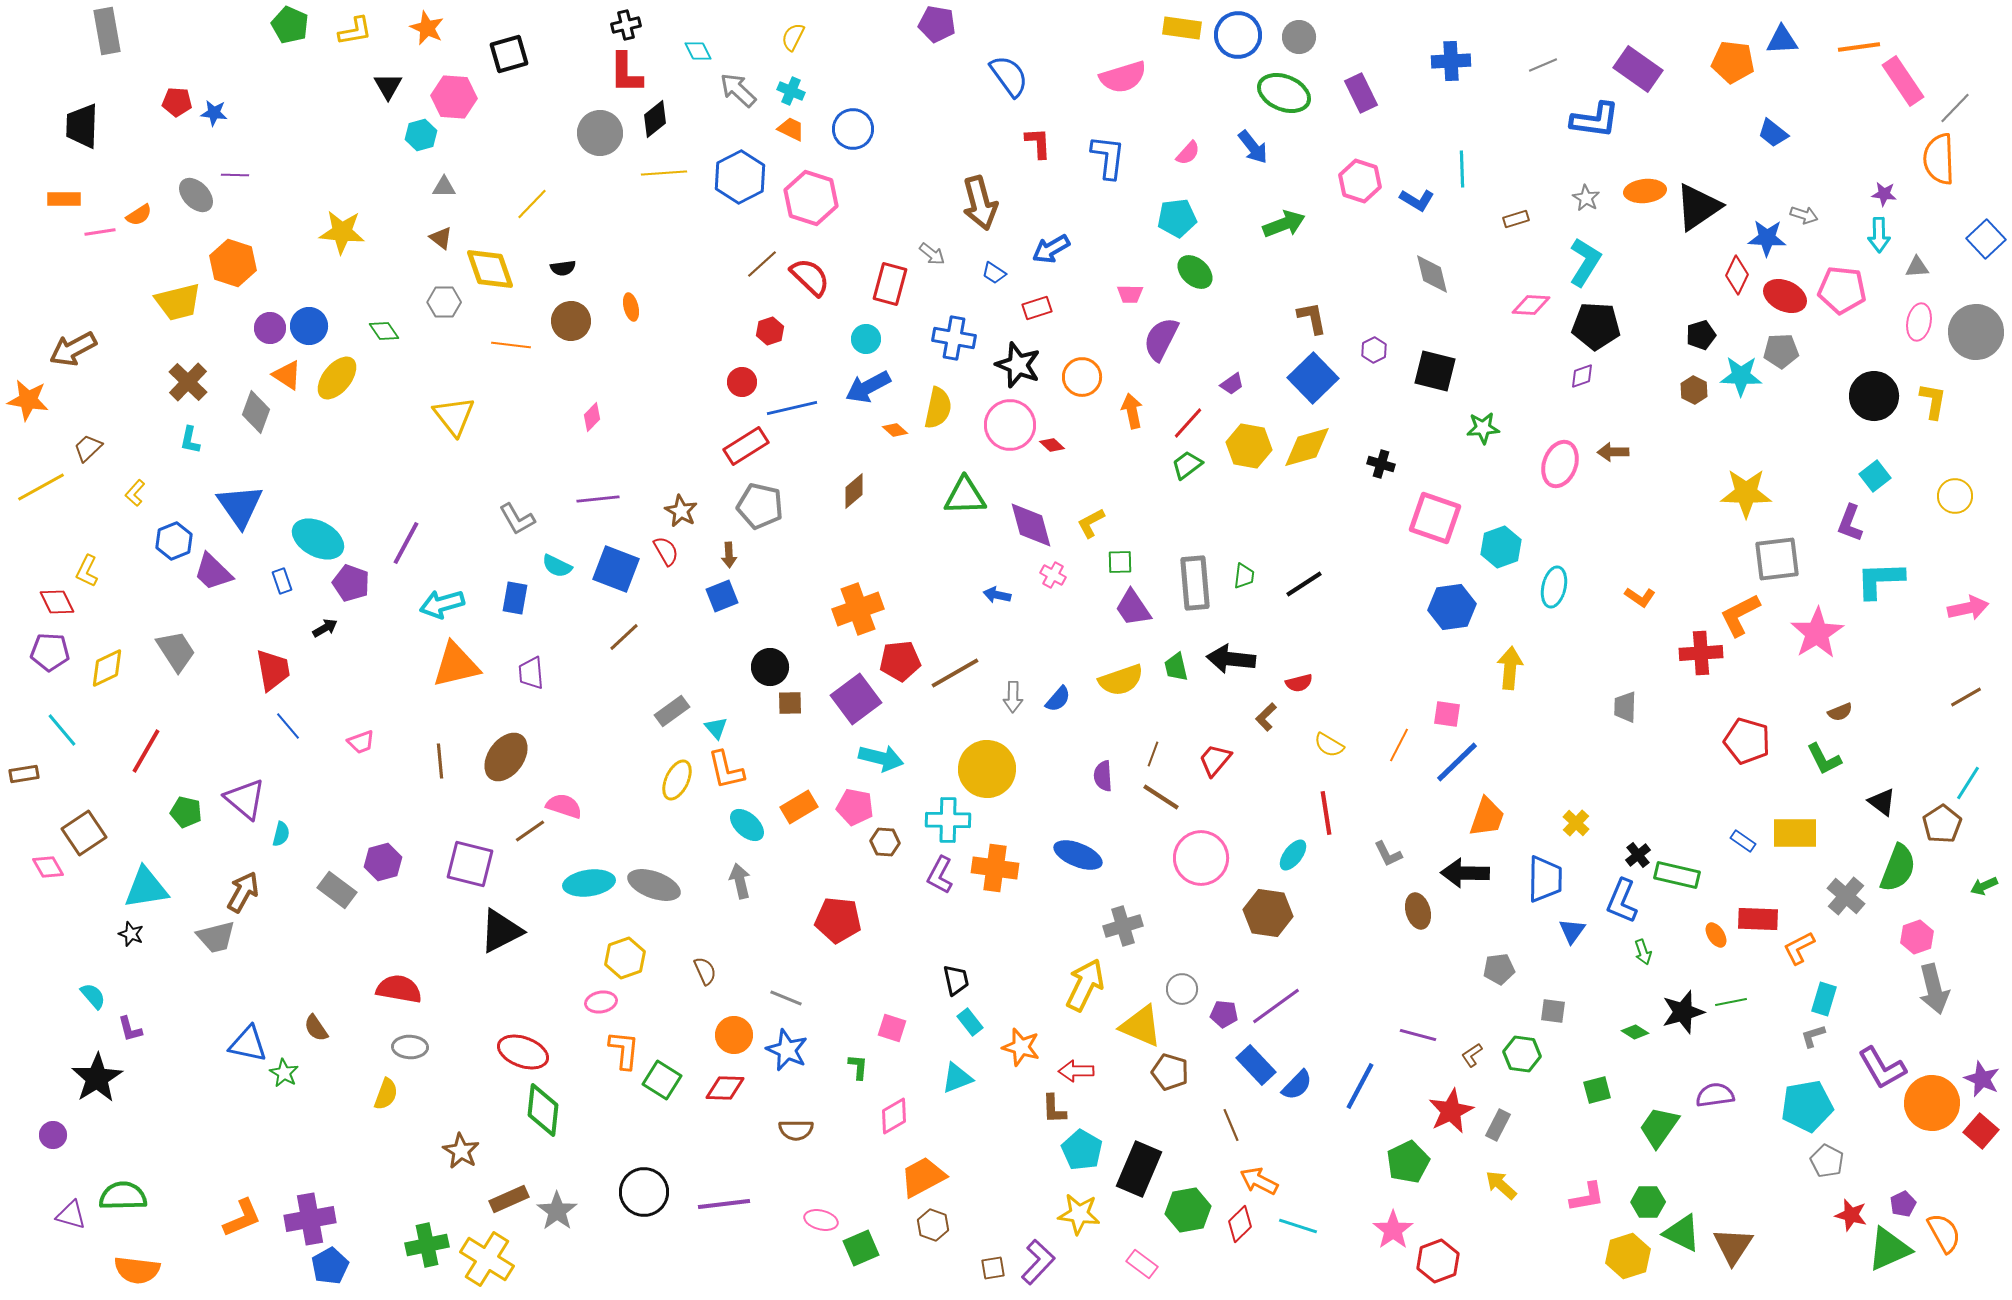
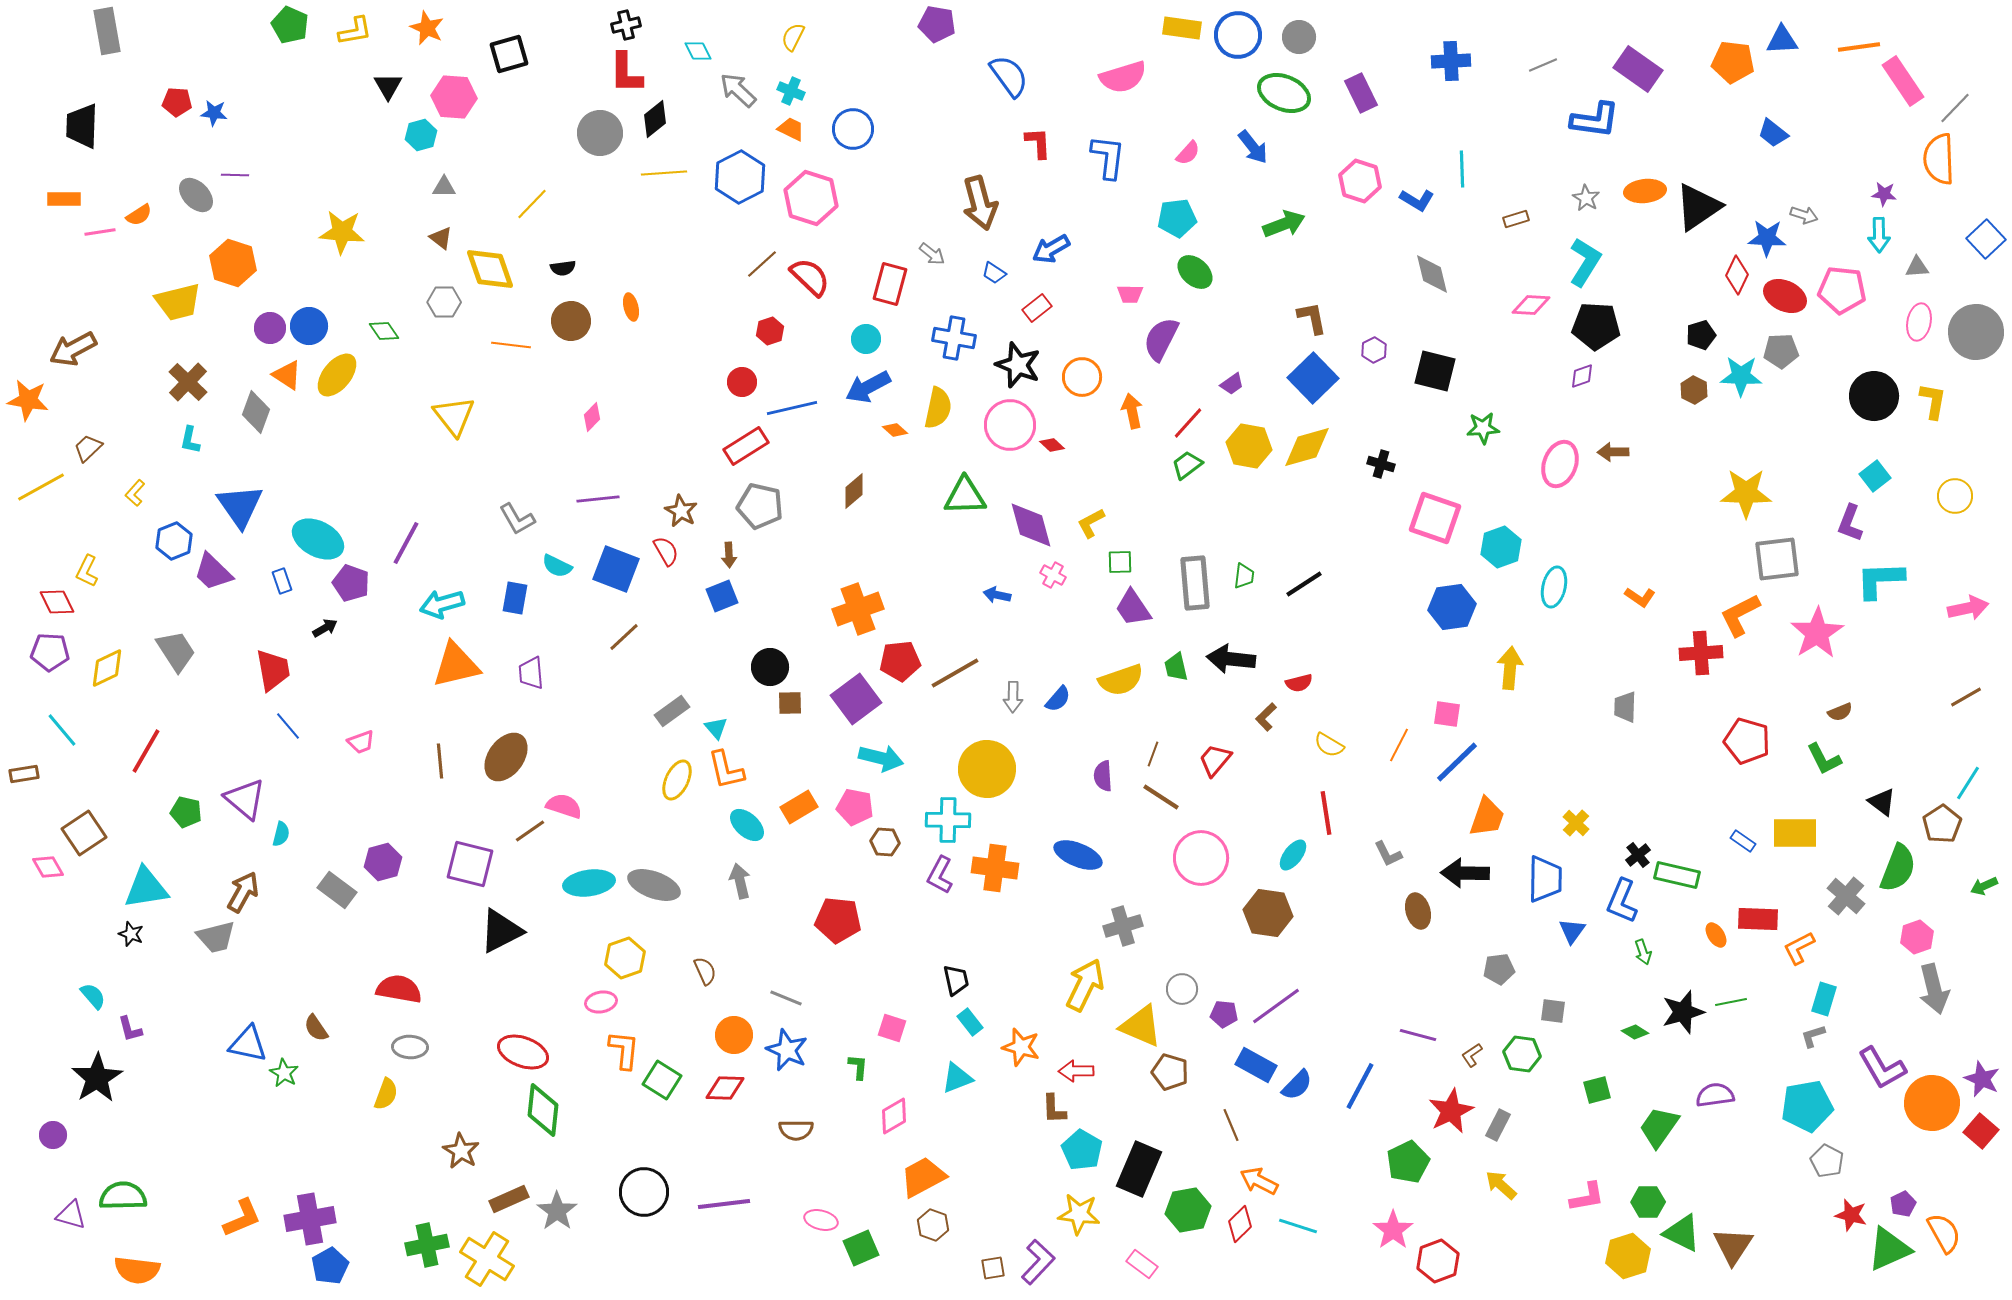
red rectangle at (1037, 308): rotated 20 degrees counterclockwise
yellow ellipse at (337, 378): moved 3 px up
blue rectangle at (1256, 1065): rotated 18 degrees counterclockwise
